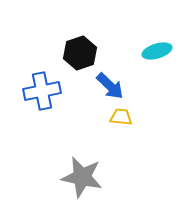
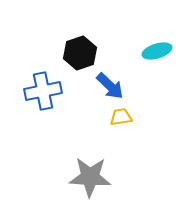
blue cross: moved 1 px right
yellow trapezoid: rotated 15 degrees counterclockwise
gray star: moved 8 px right; rotated 9 degrees counterclockwise
